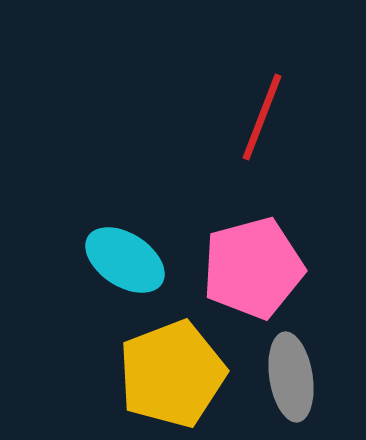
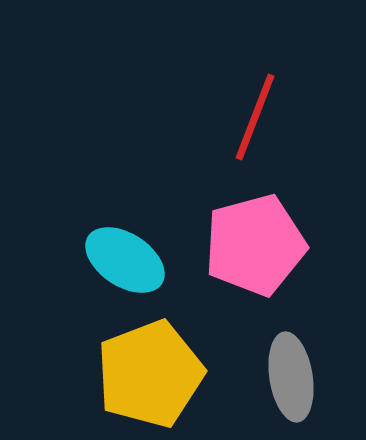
red line: moved 7 px left
pink pentagon: moved 2 px right, 23 px up
yellow pentagon: moved 22 px left
